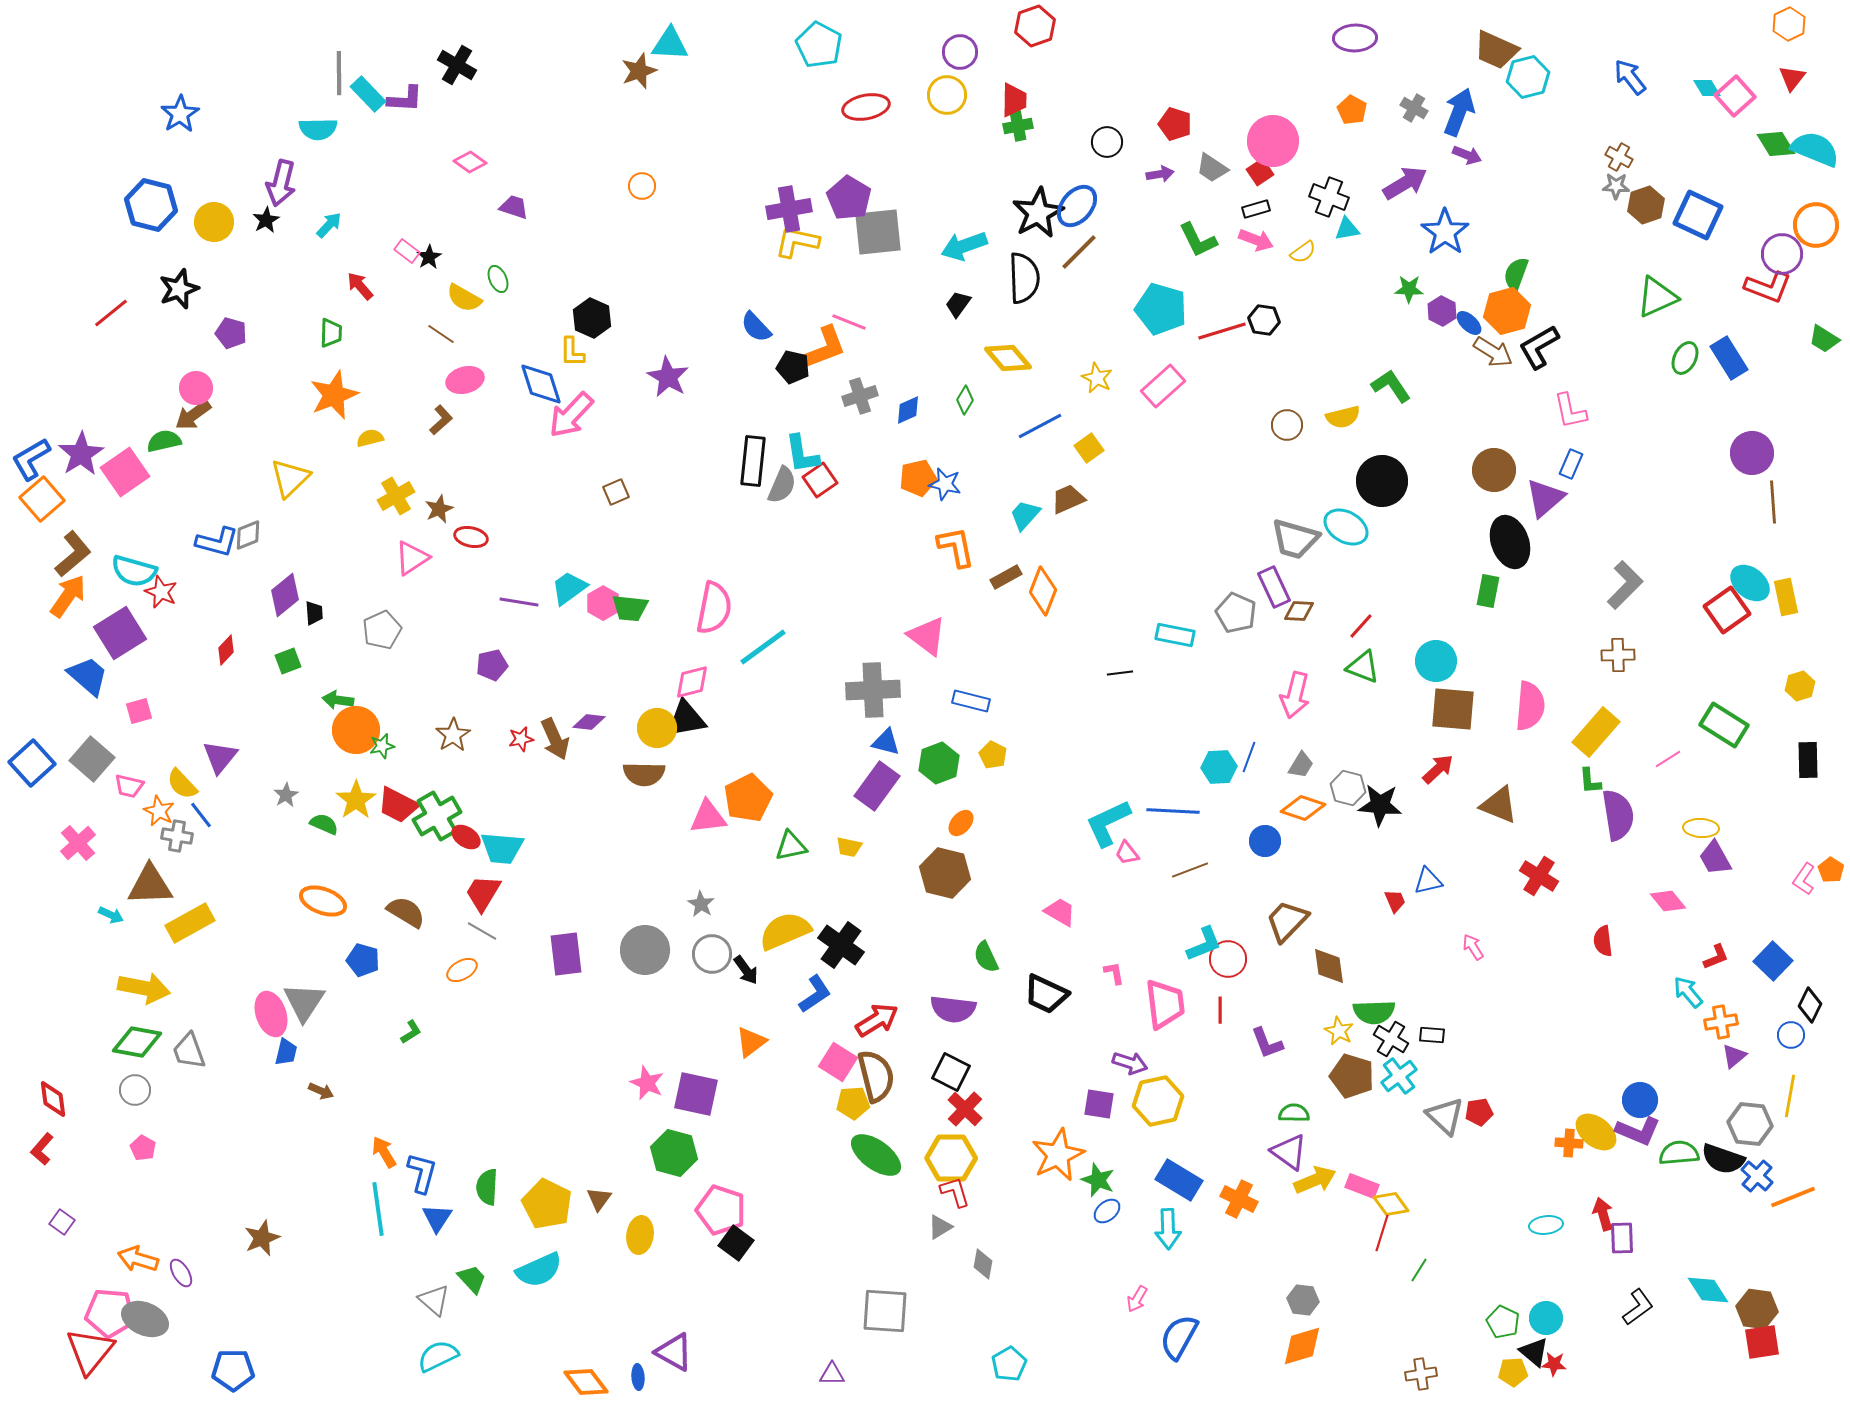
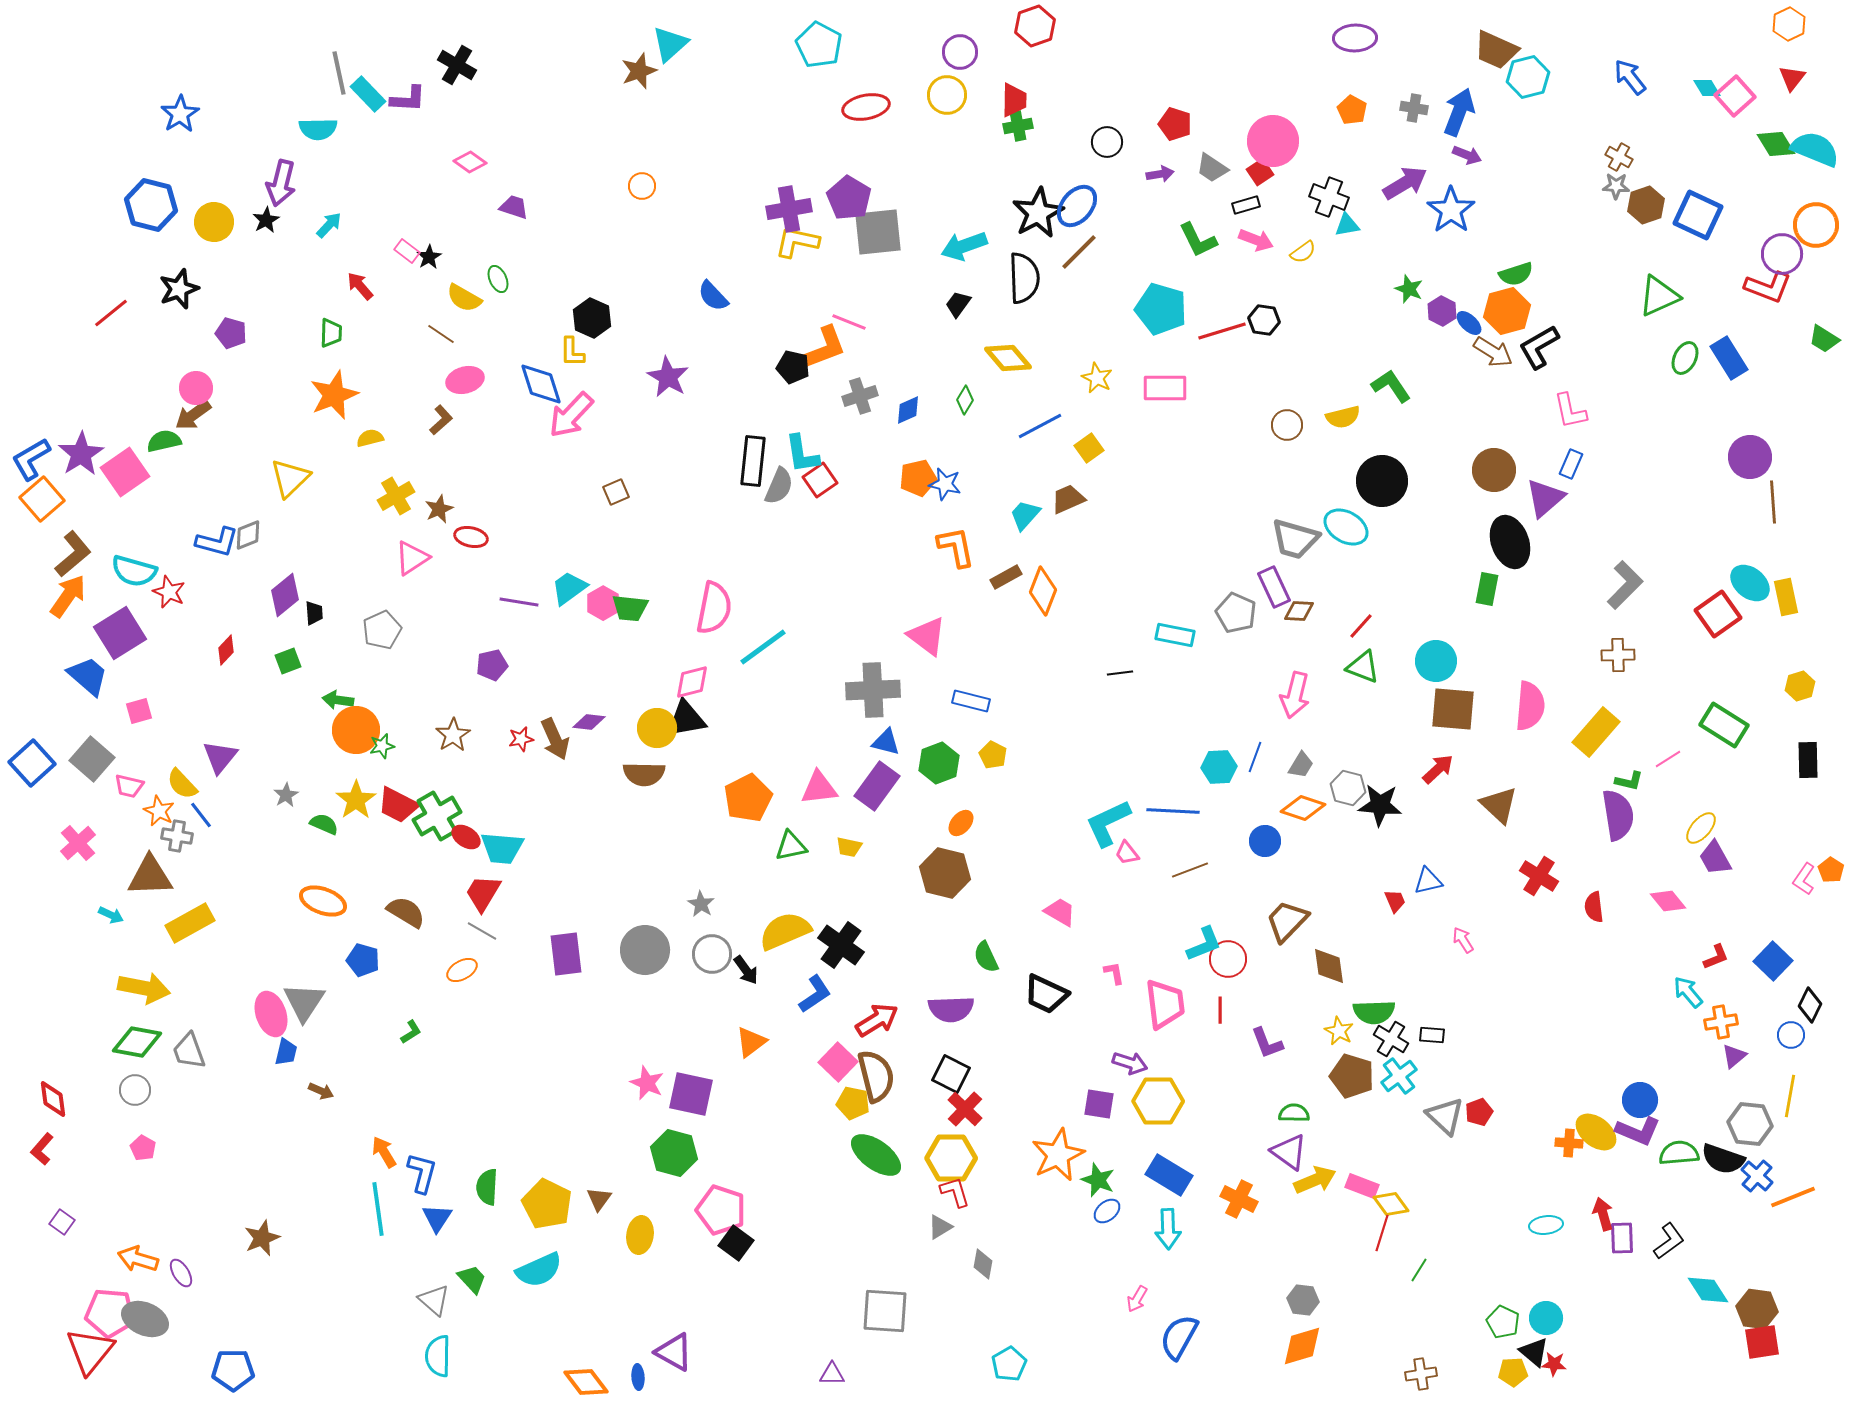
cyan triangle at (670, 44): rotated 45 degrees counterclockwise
gray line at (339, 73): rotated 12 degrees counterclockwise
purple L-shape at (405, 99): moved 3 px right
gray cross at (1414, 108): rotated 20 degrees counterclockwise
black rectangle at (1256, 209): moved 10 px left, 4 px up
cyan triangle at (1347, 229): moved 4 px up
blue star at (1445, 232): moved 6 px right, 22 px up
green semicircle at (1516, 274): rotated 128 degrees counterclockwise
green star at (1409, 289): rotated 20 degrees clockwise
green triangle at (1657, 297): moved 2 px right, 1 px up
blue semicircle at (756, 327): moved 43 px left, 31 px up
pink rectangle at (1163, 386): moved 2 px right, 2 px down; rotated 42 degrees clockwise
purple circle at (1752, 453): moved 2 px left, 4 px down
gray semicircle at (782, 485): moved 3 px left, 1 px down
green rectangle at (1488, 591): moved 1 px left, 2 px up
red star at (161, 592): moved 8 px right
red square at (1727, 610): moved 9 px left, 4 px down
blue line at (1249, 757): moved 6 px right
green L-shape at (1590, 781): moved 39 px right; rotated 72 degrees counterclockwise
brown triangle at (1499, 805): rotated 21 degrees clockwise
pink triangle at (708, 817): moved 111 px right, 29 px up
yellow ellipse at (1701, 828): rotated 52 degrees counterclockwise
brown triangle at (150, 885): moved 9 px up
red semicircle at (1603, 941): moved 9 px left, 34 px up
pink arrow at (1473, 947): moved 10 px left, 7 px up
purple semicircle at (953, 1009): moved 2 px left; rotated 9 degrees counterclockwise
pink square at (838, 1062): rotated 12 degrees clockwise
black square at (951, 1072): moved 2 px down
purple square at (696, 1094): moved 5 px left
yellow hexagon at (1158, 1101): rotated 12 degrees clockwise
yellow pentagon at (853, 1103): rotated 16 degrees clockwise
red pentagon at (1479, 1112): rotated 12 degrees counterclockwise
blue rectangle at (1179, 1180): moved 10 px left, 5 px up
black L-shape at (1638, 1307): moved 31 px right, 66 px up
cyan semicircle at (438, 1356): rotated 63 degrees counterclockwise
